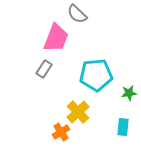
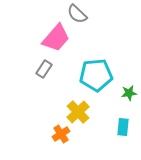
pink trapezoid: rotated 20 degrees clockwise
orange cross: moved 2 px down
